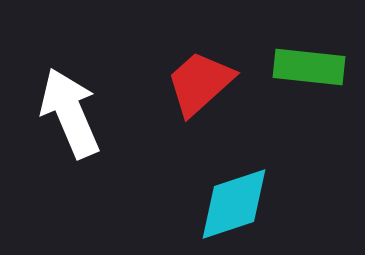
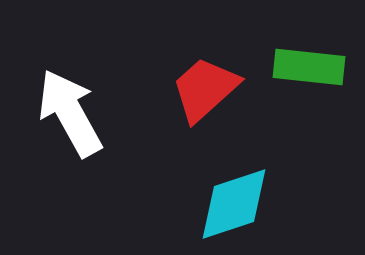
red trapezoid: moved 5 px right, 6 px down
white arrow: rotated 6 degrees counterclockwise
